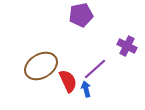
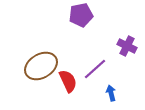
blue arrow: moved 25 px right, 4 px down
